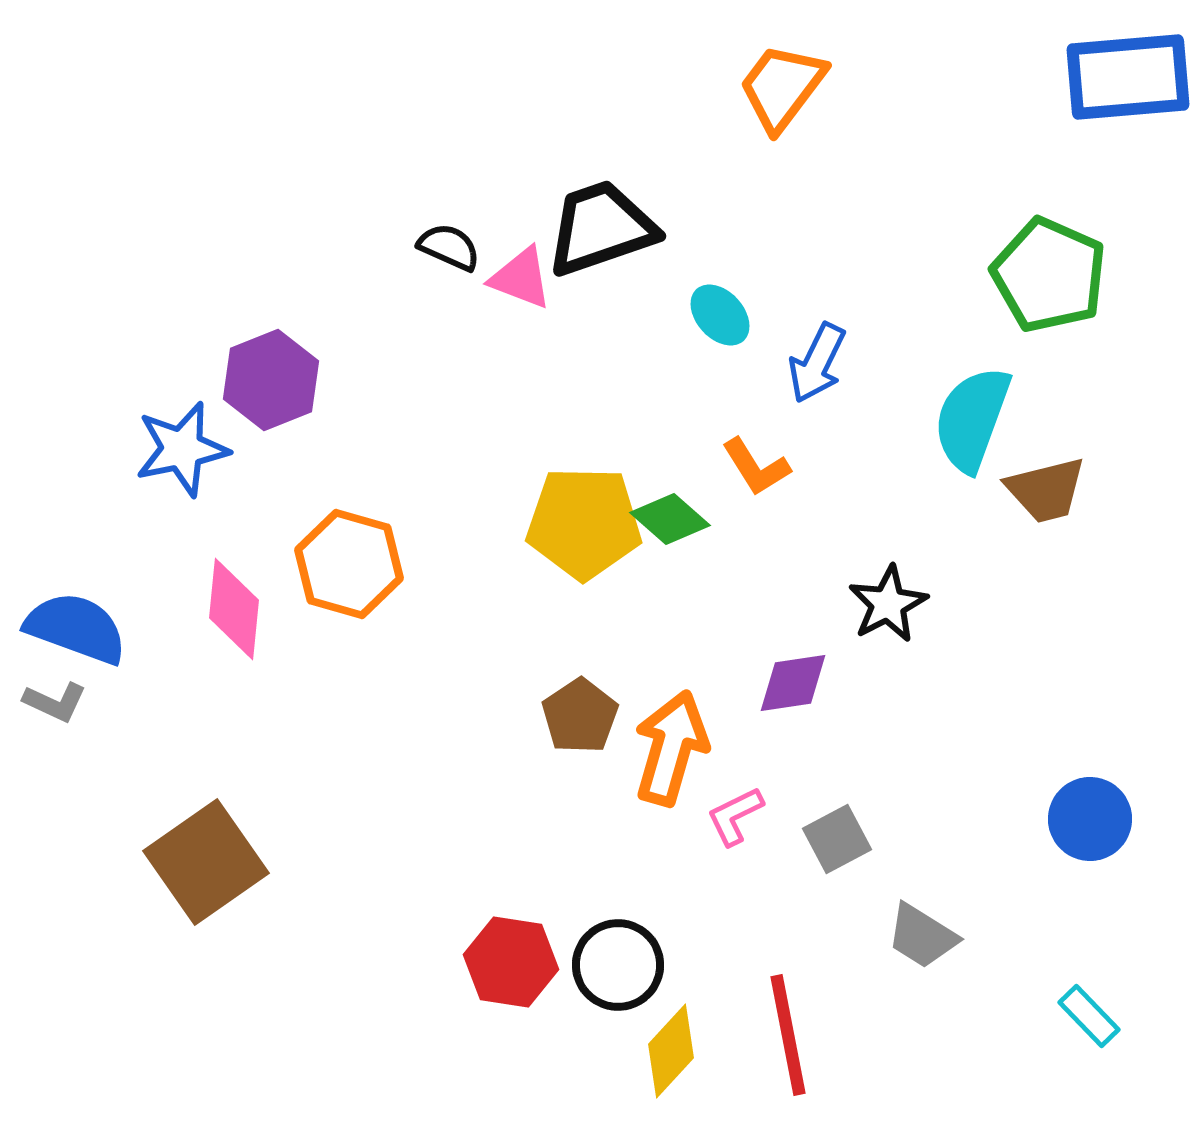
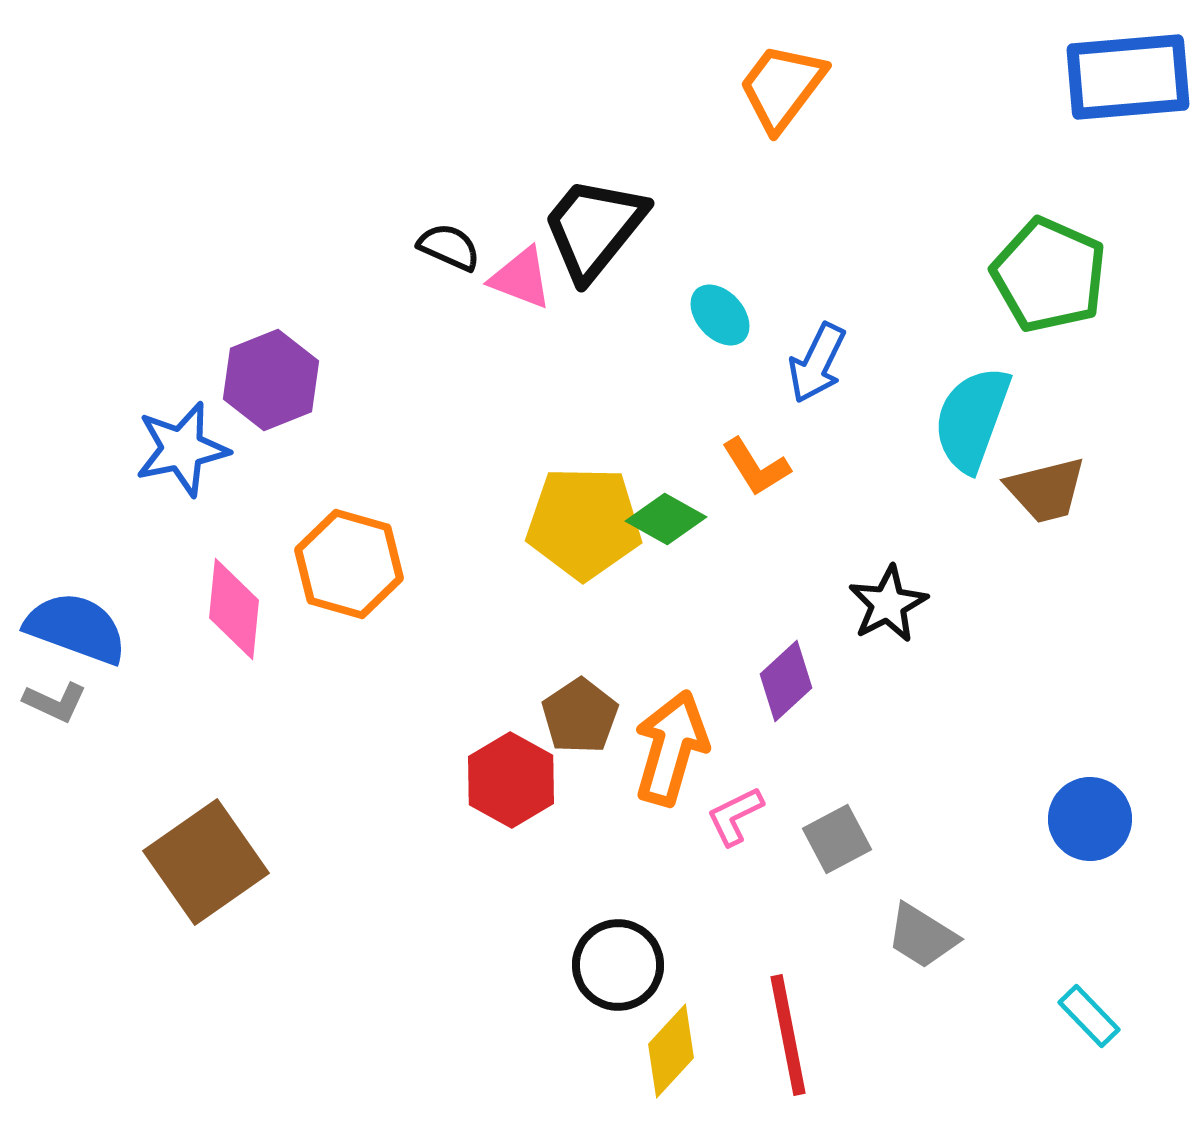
black trapezoid: moved 7 px left; rotated 32 degrees counterclockwise
green diamond: moved 4 px left; rotated 12 degrees counterclockwise
purple diamond: moved 7 px left, 2 px up; rotated 34 degrees counterclockwise
red hexagon: moved 182 px up; rotated 20 degrees clockwise
